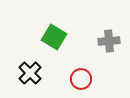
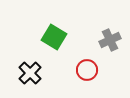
gray cross: moved 1 px right, 1 px up; rotated 20 degrees counterclockwise
red circle: moved 6 px right, 9 px up
